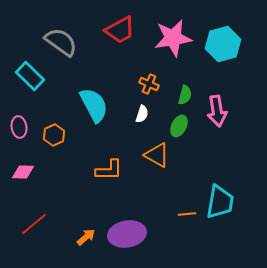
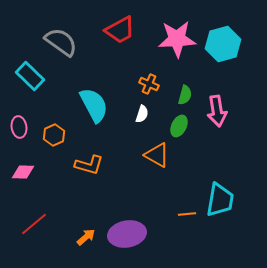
pink star: moved 4 px right, 1 px down; rotated 6 degrees clockwise
orange L-shape: moved 20 px left, 5 px up; rotated 16 degrees clockwise
cyan trapezoid: moved 2 px up
